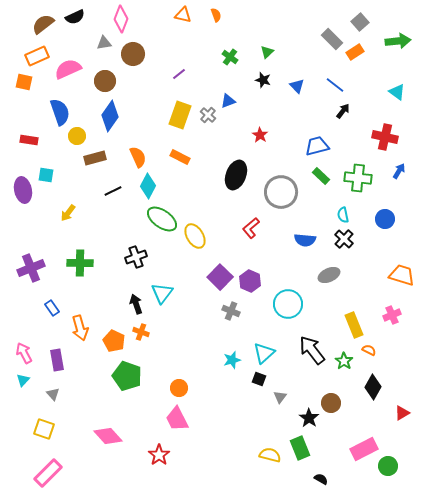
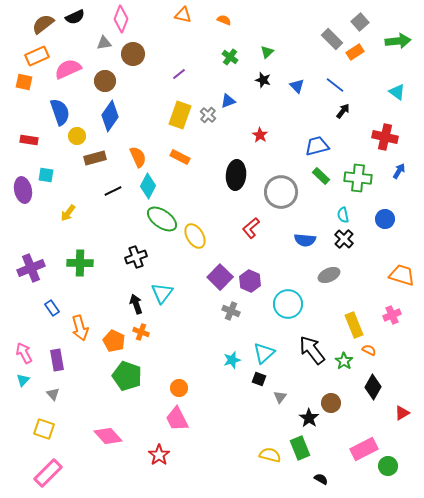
orange semicircle at (216, 15): moved 8 px right, 5 px down; rotated 48 degrees counterclockwise
black ellipse at (236, 175): rotated 16 degrees counterclockwise
